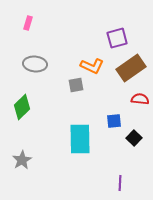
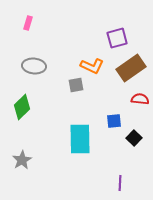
gray ellipse: moved 1 px left, 2 px down
